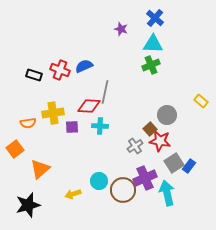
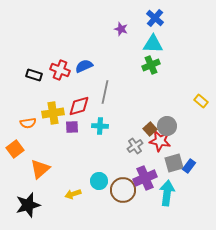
red diamond: moved 10 px left; rotated 20 degrees counterclockwise
gray circle: moved 11 px down
gray square: rotated 18 degrees clockwise
cyan arrow: rotated 20 degrees clockwise
